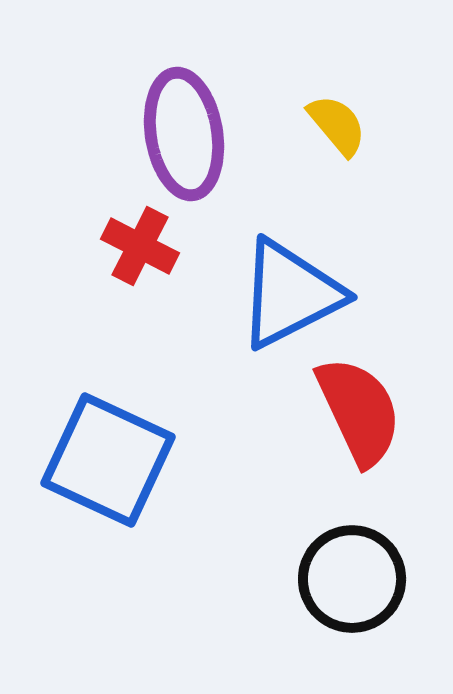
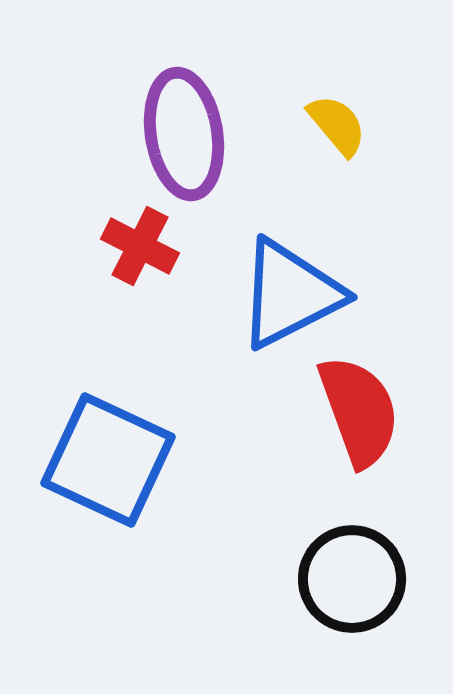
red semicircle: rotated 5 degrees clockwise
